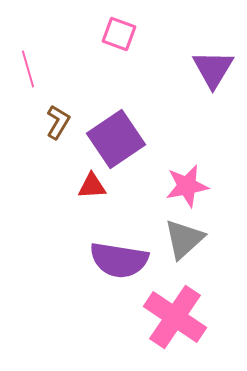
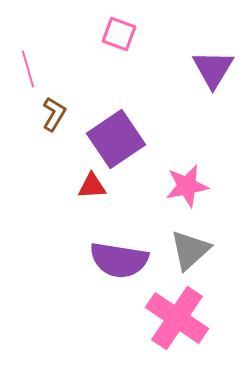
brown L-shape: moved 4 px left, 8 px up
gray triangle: moved 6 px right, 11 px down
pink cross: moved 2 px right, 1 px down
